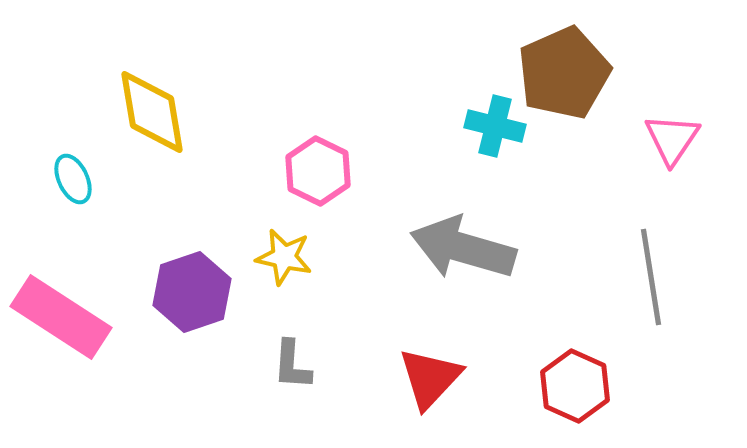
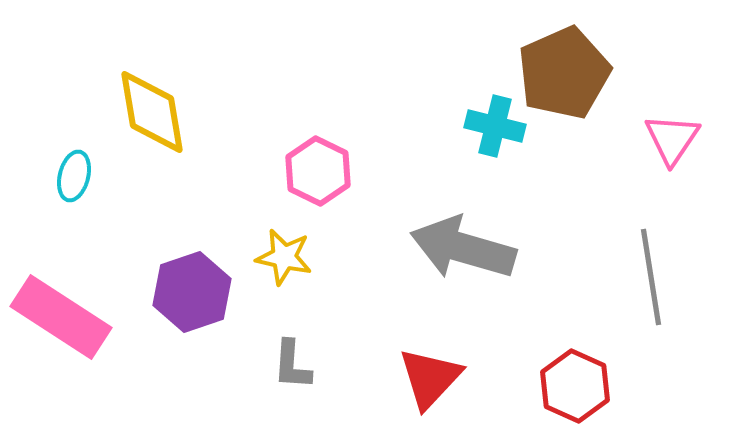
cyan ellipse: moved 1 px right, 3 px up; rotated 39 degrees clockwise
